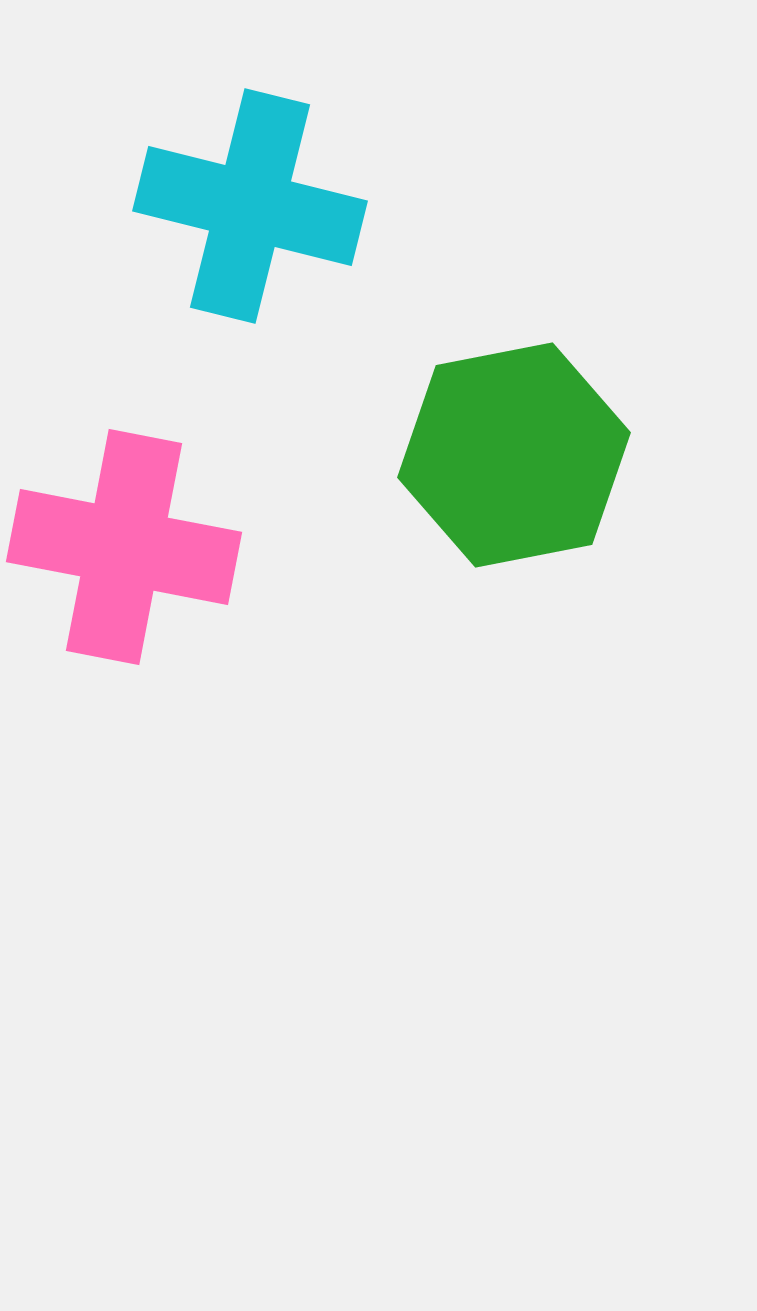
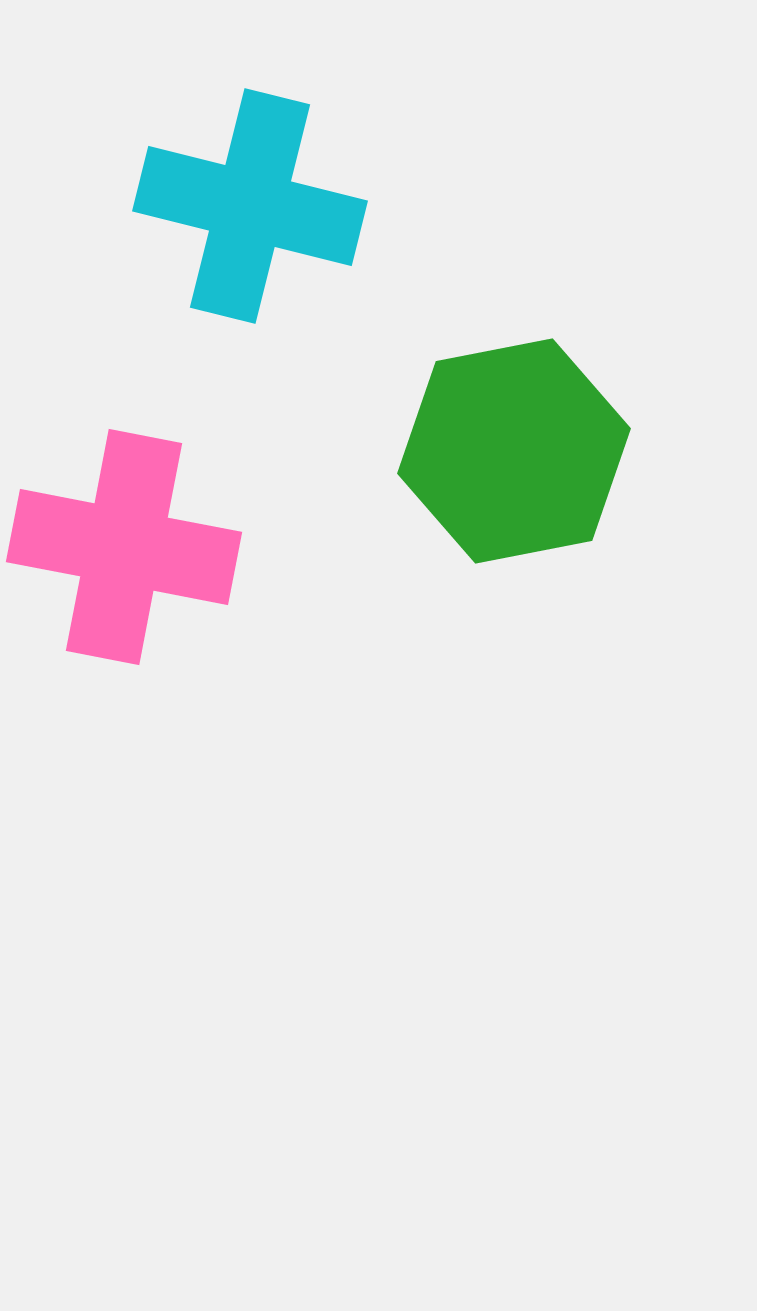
green hexagon: moved 4 px up
